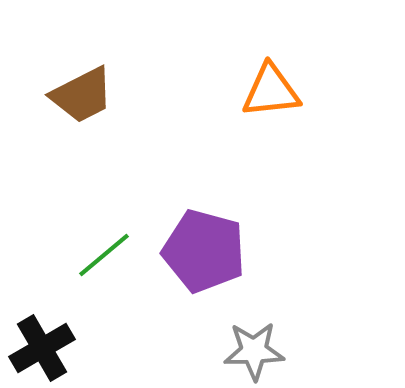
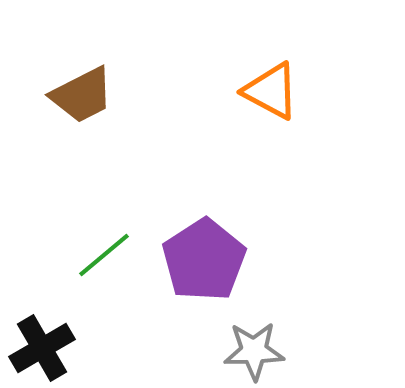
orange triangle: rotated 34 degrees clockwise
purple pentagon: moved 9 px down; rotated 24 degrees clockwise
